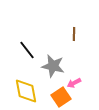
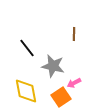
black line: moved 2 px up
